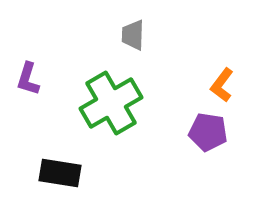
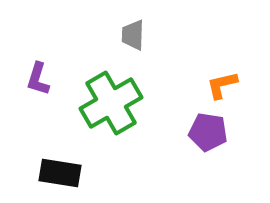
purple L-shape: moved 10 px right
orange L-shape: rotated 40 degrees clockwise
